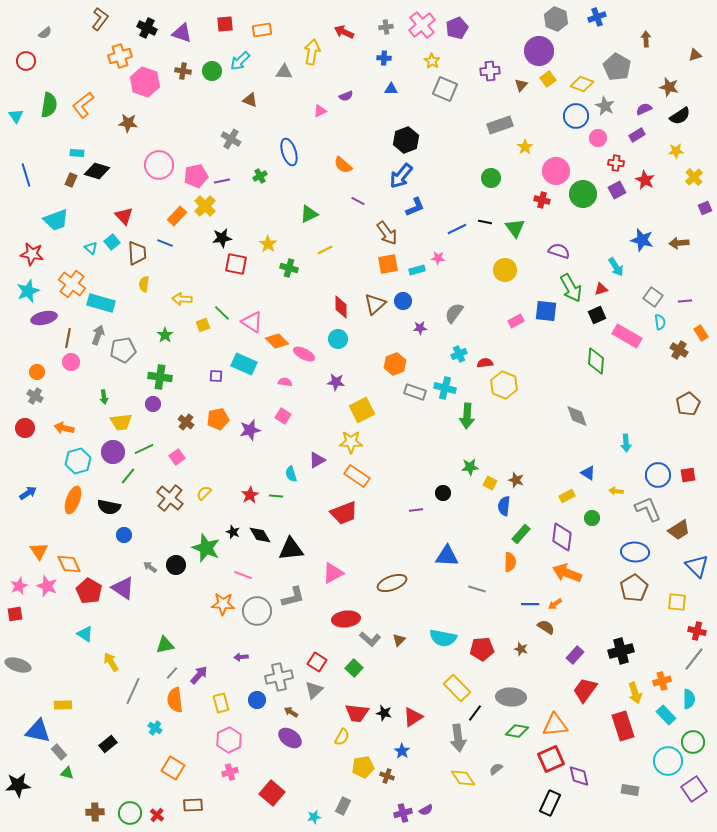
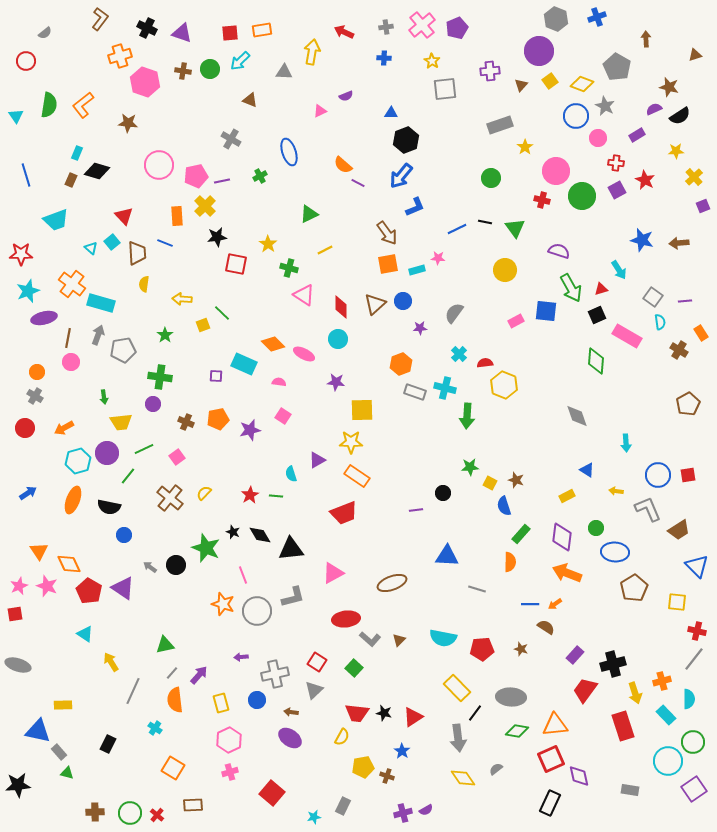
red square at (225, 24): moved 5 px right, 9 px down
green circle at (212, 71): moved 2 px left, 2 px up
yellow square at (548, 79): moved 2 px right, 2 px down
blue triangle at (391, 89): moved 24 px down
gray square at (445, 89): rotated 30 degrees counterclockwise
purple semicircle at (644, 109): moved 10 px right
cyan rectangle at (77, 153): rotated 72 degrees counterclockwise
green circle at (583, 194): moved 1 px left, 2 px down
purple line at (358, 201): moved 18 px up
purple square at (705, 208): moved 2 px left, 2 px up
orange rectangle at (177, 216): rotated 48 degrees counterclockwise
black star at (222, 238): moved 5 px left, 1 px up
red star at (32, 254): moved 11 px left; rotated 10 degrees counterclockwise
cyan arrow at (616, 267): moved 3 px right, 3 px down
pink triangle at (252, 322): moved 52 px right, 27 px up
orange diamond at (277, 341): moved 4 px left, 3 px down
cyan cross at (459, 354): rotated 21 degrees counterclockwise
orange hexagon at (395, 364): moved 6 px right
pink semicircle at (285, 382): moved 6 px left
yellow square at (362, 410): rotated 25 degrees clockwise
brown cross at (186, 422): rotated 14 degrees counterclockwise
orange arrow at (64, 428): rotated 42 degrees counterclockwise
purple circle at (113, 452): moved 6 px left, 1 px down
blue triangle at (588, 473): moved 1 px left, 3 px up
blue semicircle at (504, 506): rotated 24 degrees counterclockwise
green circle at (592, 518): moved 4 px right, 10 px down
blue ellipse at (635, 552): moved 20 px left
pink line at (243, 575): rotated 48 degrees clockwise
orange star at (223, 604): rotated 15 degrees clockwise
black cross at (621, 651): moved 8 px left, 13 px down
gray cross at (279, 677): moved 4 px left, 3 px up
brown arrow at (291, 712): rotated 24 degrees counterclockwise
black rectangle at (108, 744): rotated 24 degrees counterclockwise
